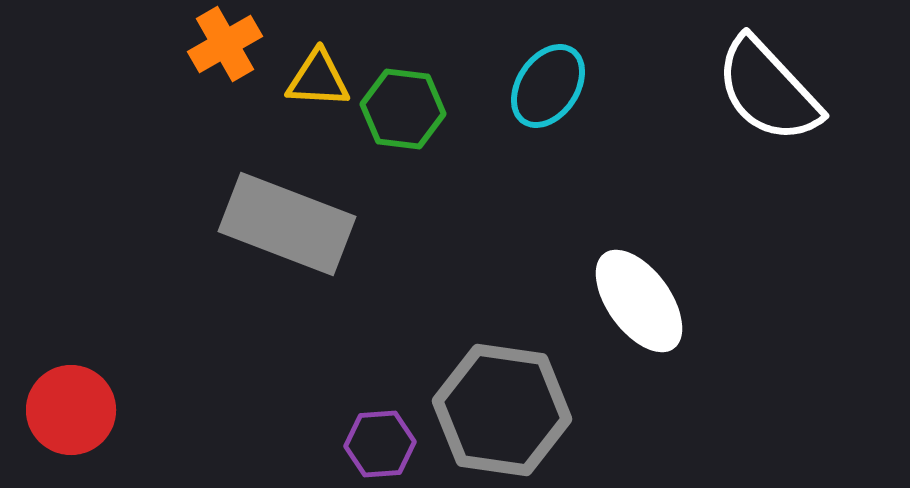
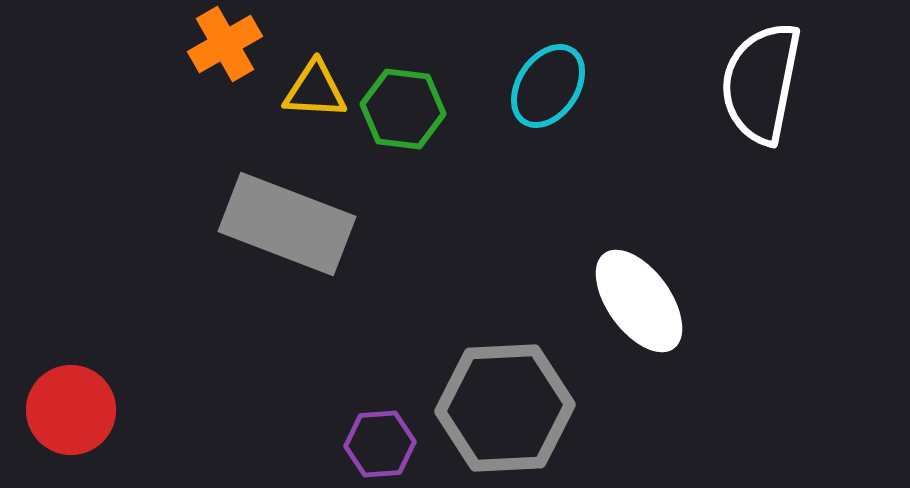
yellow triangle: moved 3 px left, 11 px down
white semicircle: moved 7 px left, 7 px up; rotated 54 degrees clockwise
gray hexagon: moved 3 px right, 2 px up; rotated 11 degrees counterclockwise
